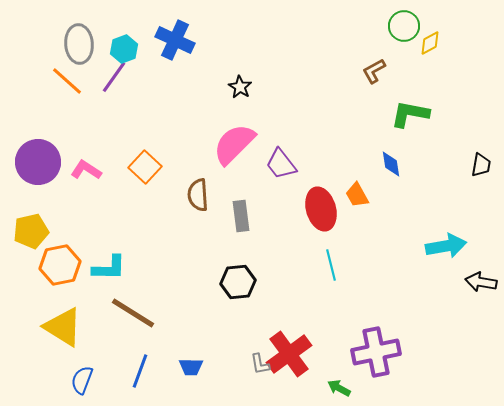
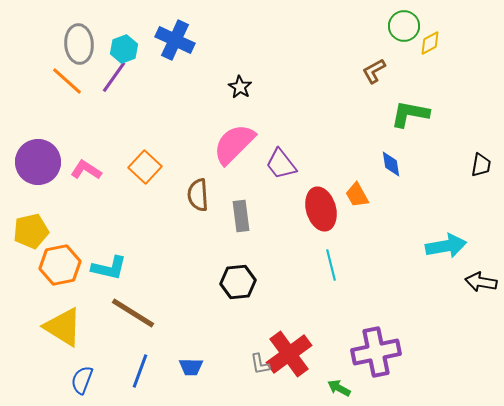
cyan L-shape: rotated 12 degrees clockwise
